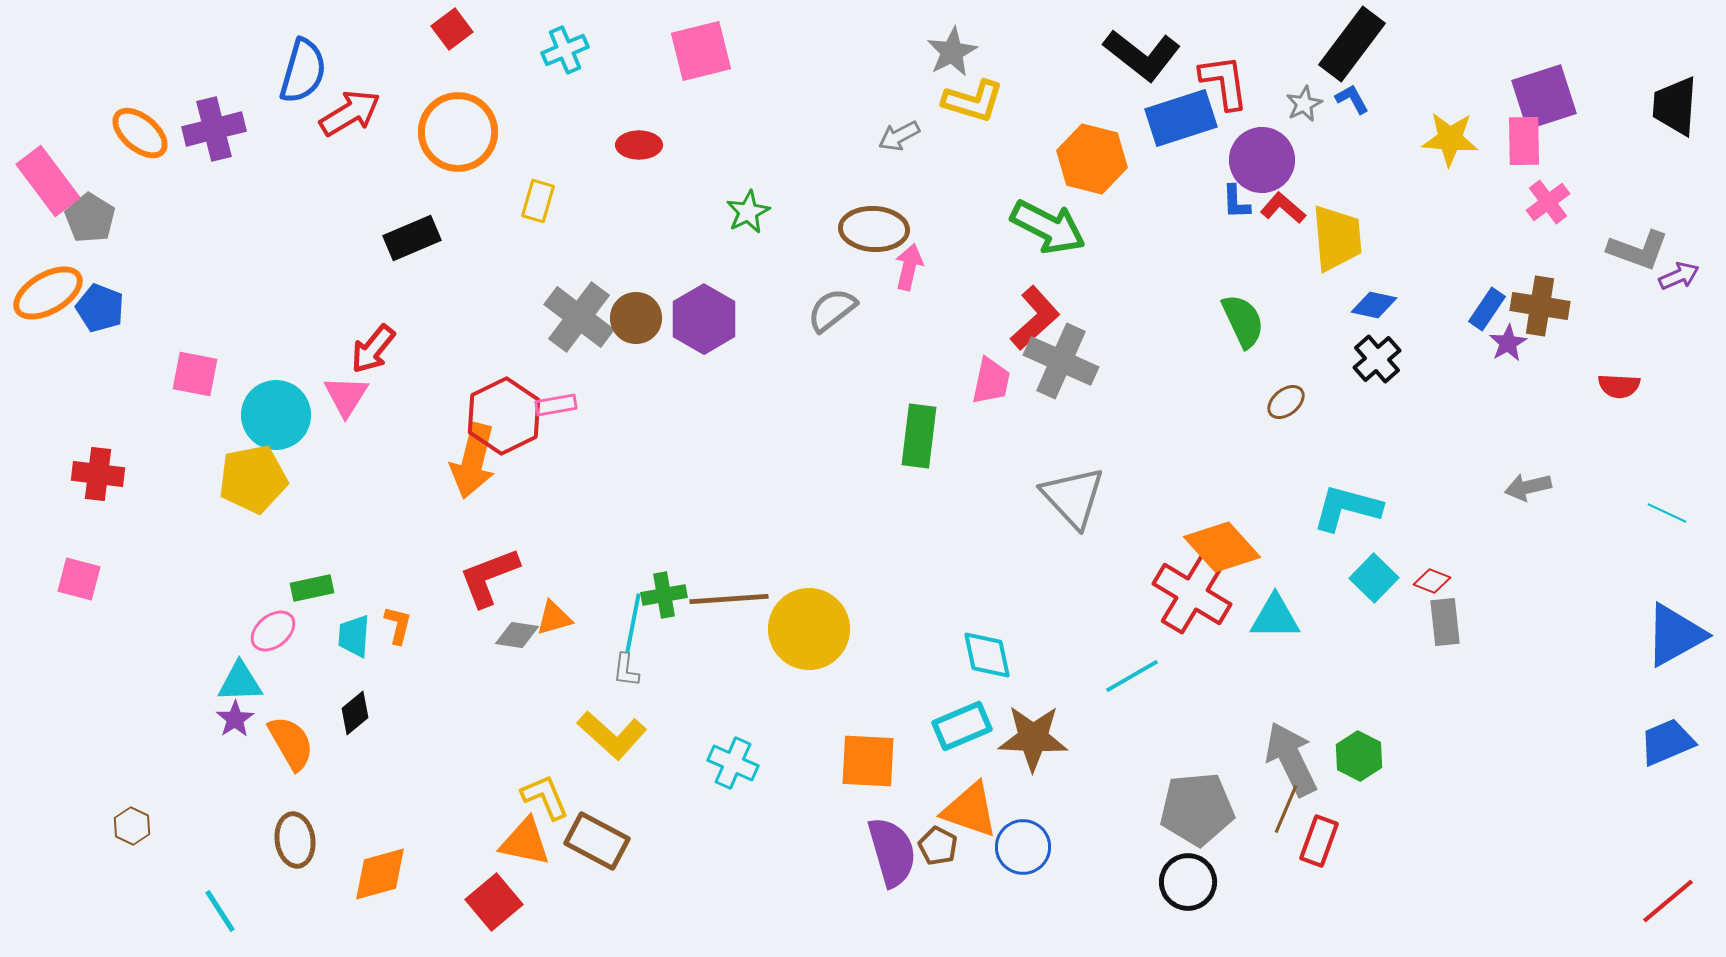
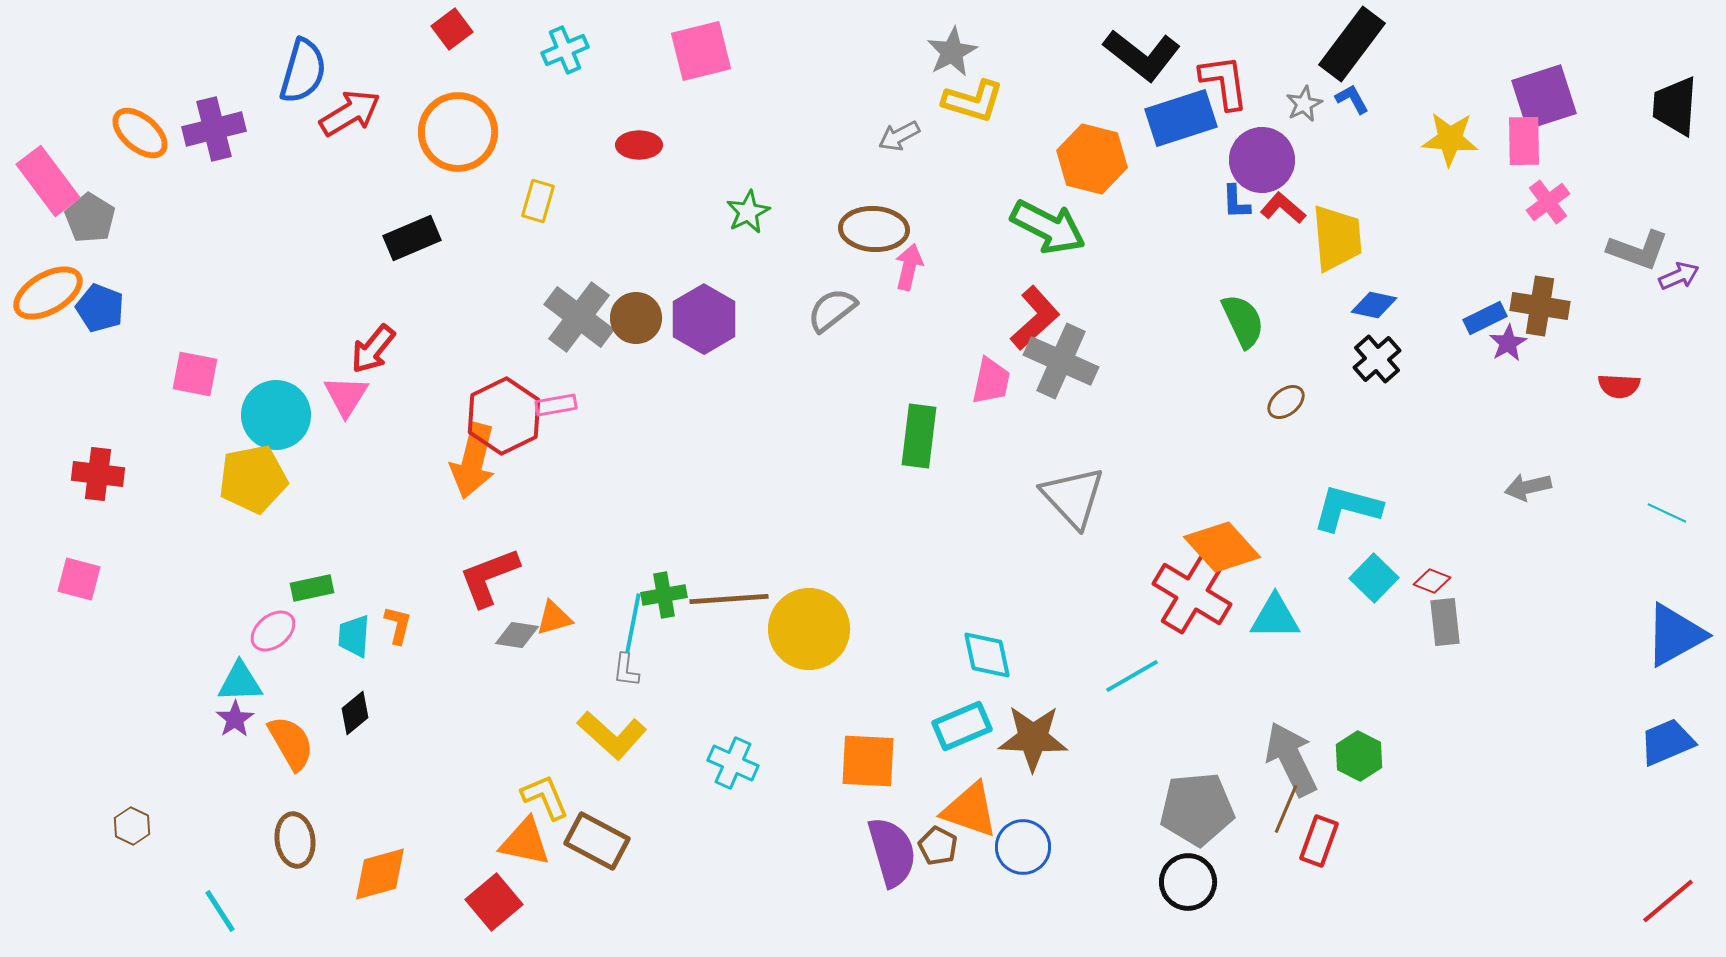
blue rectangle at (1487, 309): moved 2 px left, 9 px down; rotated 30 degrees clockwise
